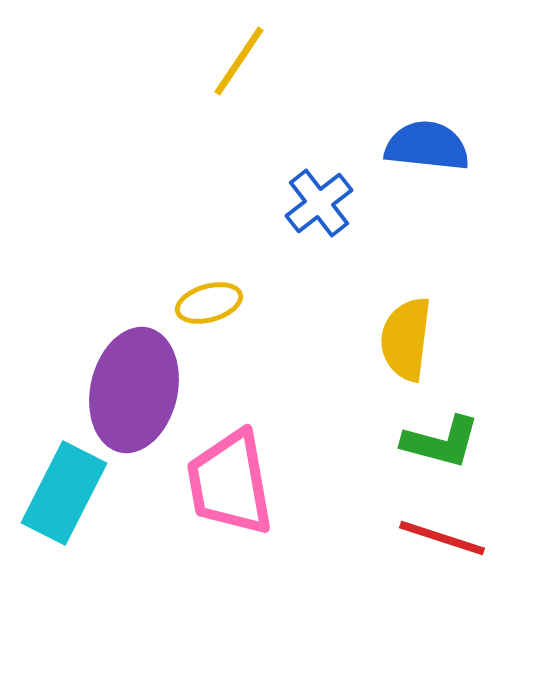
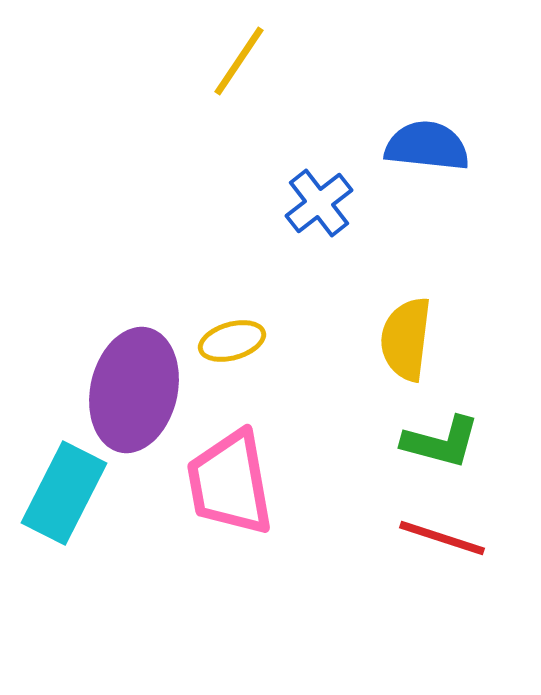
yellow ellipse: moved 23 px right, 38 px down
